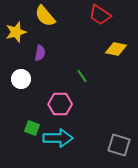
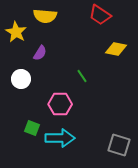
yellow semicircle: rotated 45 degrees counterclockwise
yellow star: rotated 25 degrees counterclockwise
purple semicircle: rotated 21 degrees clockwise
cyan arrow: moved 2 px right
